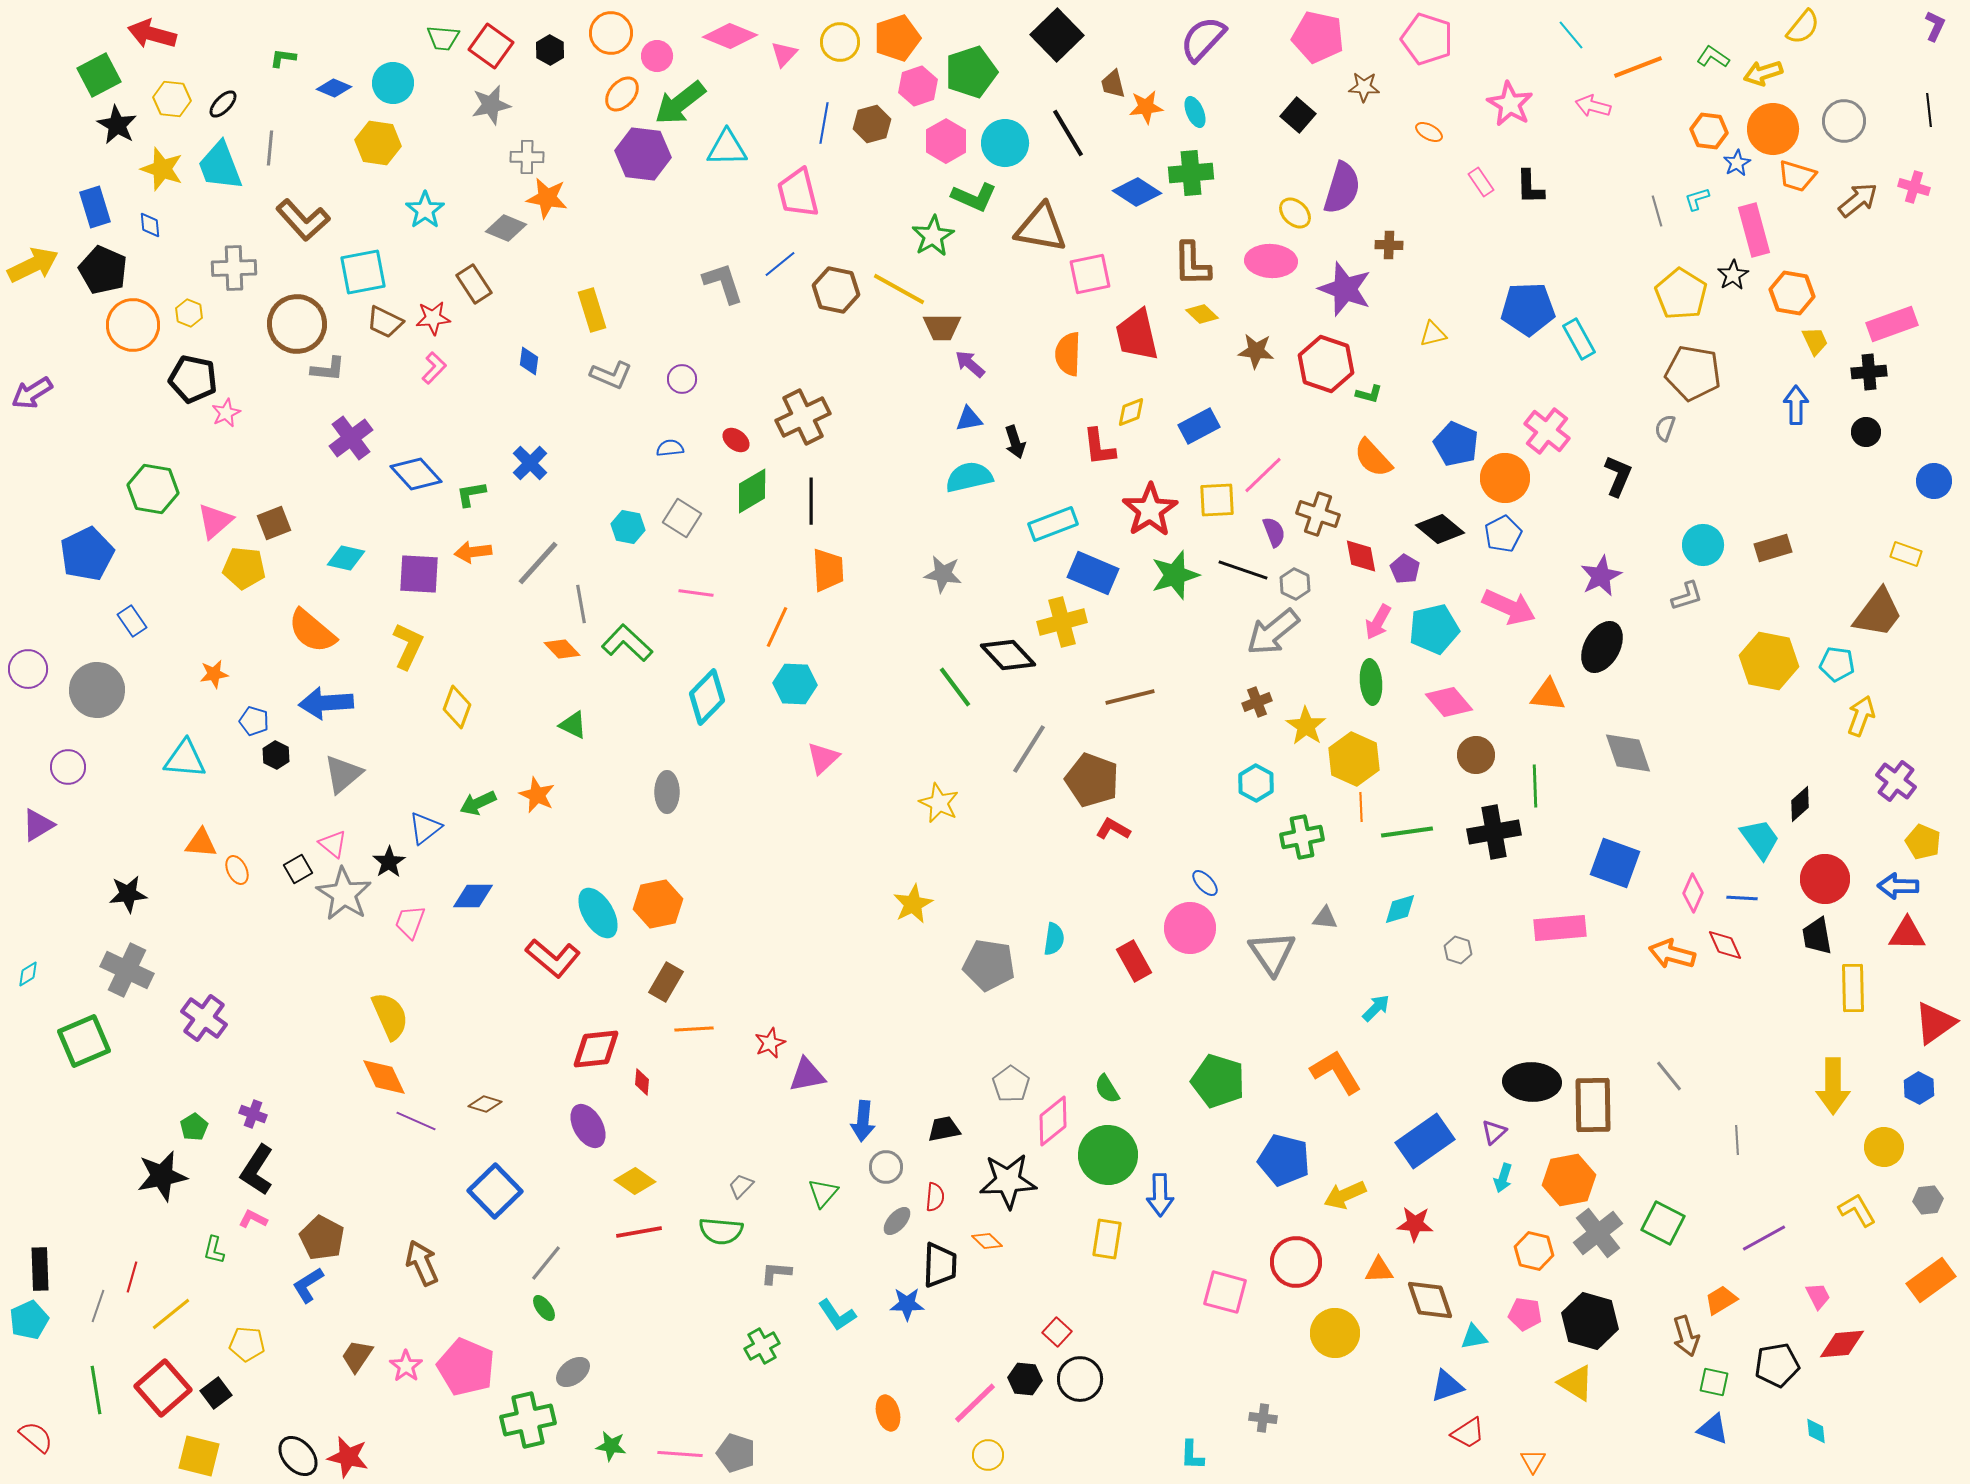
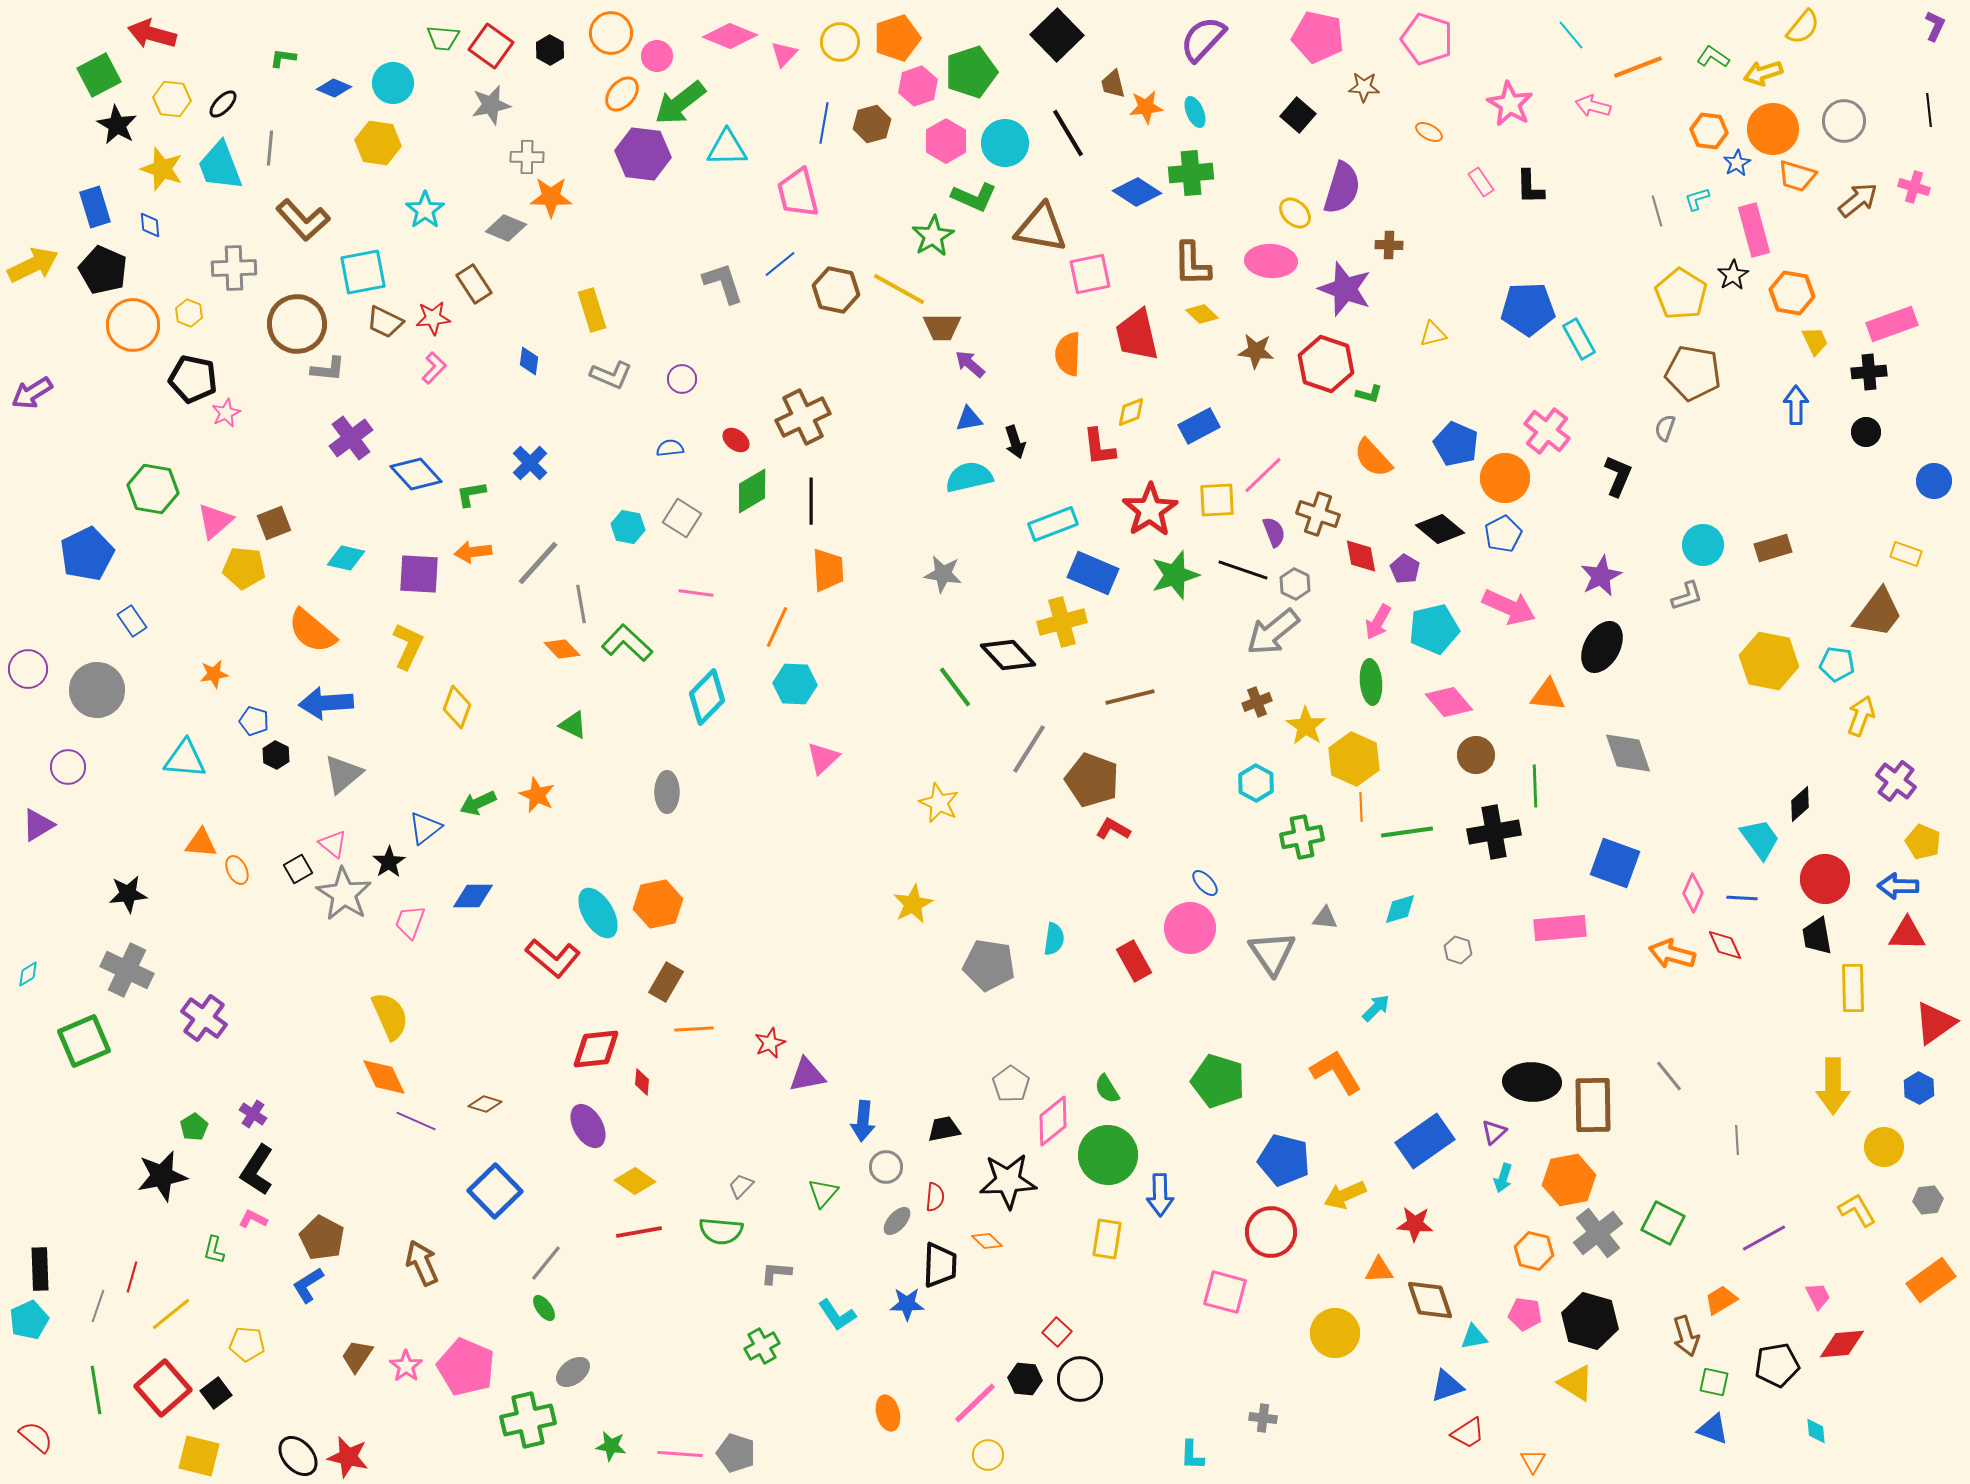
orange star at (547, 198): moved 4 px right, 1 px up; rotated 9 degrees counterclockwise
purple cross at (253, 1114): rotated 12 degrees clockwise
red circle at (1296, 1262): moved 25 px left, 30 px up
